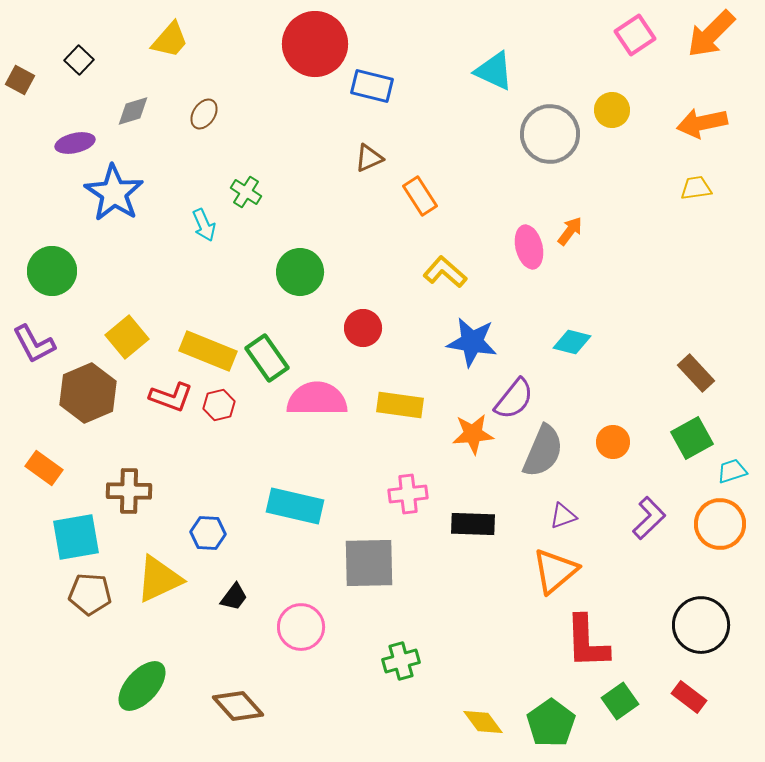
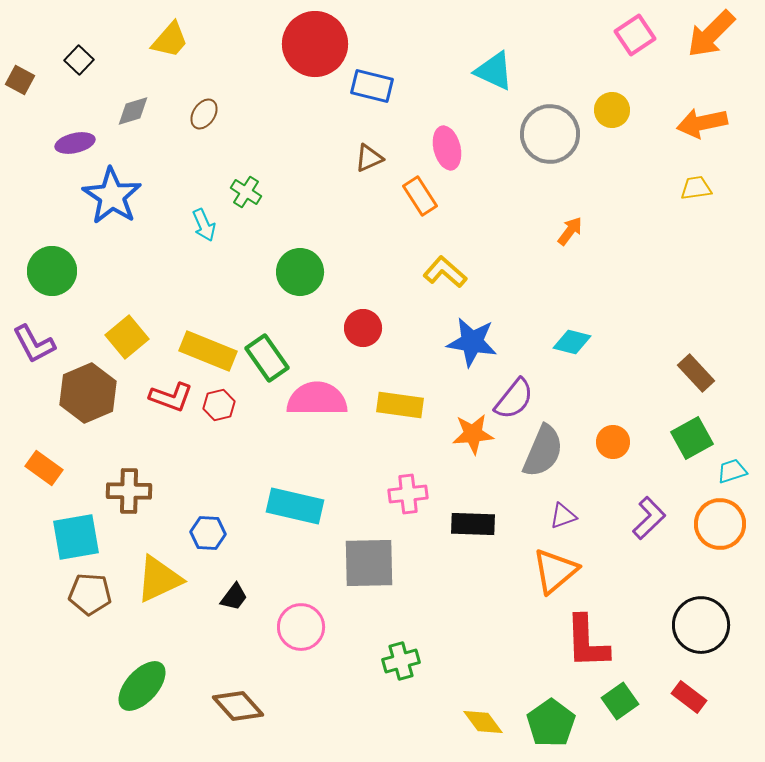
blue star at (114, 193): moved 2 px left, 3 px down
pink ellipse at (529, 247): moved 82 px left, 99 px up
